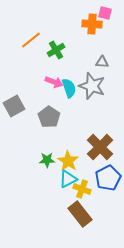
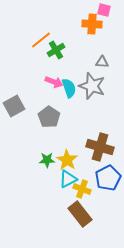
pink square: moved 1 px left, 3 px up
orange line: moved 10 px right
brown cross: rotated 28 degrees counterclockwise
yellow star: moved 1 px left, 1 px up
